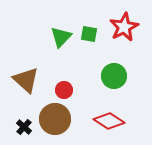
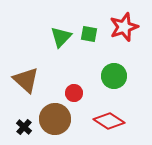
red star: rotated 8 degrees clockwise
red circle: moved 10 px right, 3 px down
